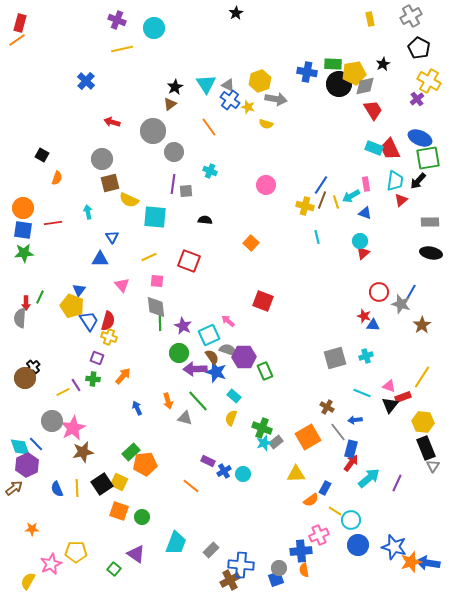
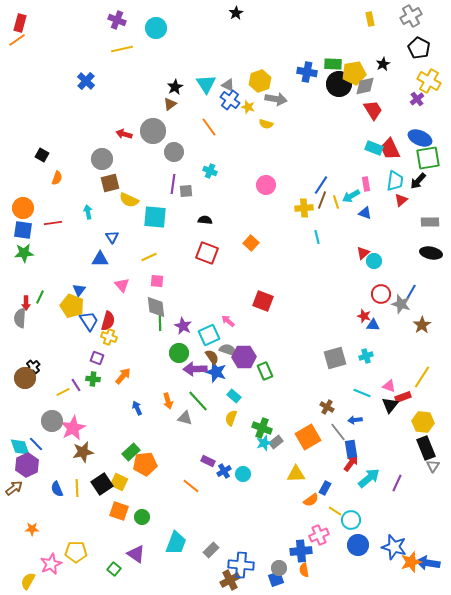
cyan circle at (154, 28): moved 2 px right
red arrow at (112, 122): moved 12 px right, 12 px down
yellow cross at (305, 206): moved 1 px left, 2 px down; rotated 18 degrees counterclockwise
cyan circle at (360, 241): moved 14 px right, 20 px down
red square at (189, 261): moved 18 px right, 8 px up
red circle at (379, 292): moved 2 px right, 2 px down
blue rectangle at (351, 449): rotated 24 degrees counterclockwise
